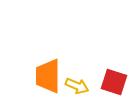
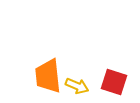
orange trapezoid: rotated 6 degrees counterclockwise
